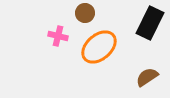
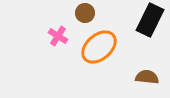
black rectangle: moved 3 px up
pink cross: rotated 18 degrees clockwise
brown semicircle: rotated 40 degrees clockwise
